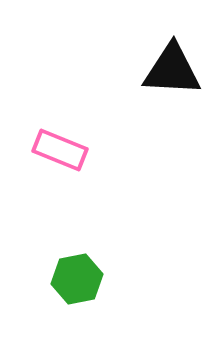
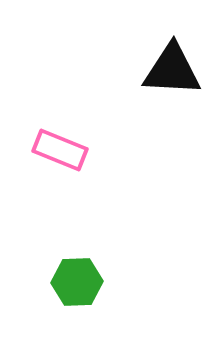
green hexagon: moved 3 px down; rotated 9 degrees clockwise
